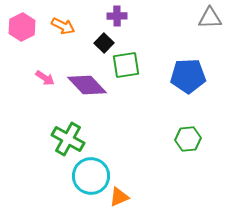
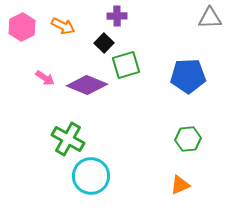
green square: rotated 8 degrees counterclockwise
purple diamond: rotated 24 degrees counterclockwise
orange triangle: moved 61 px right, 12 px up
